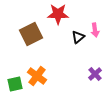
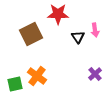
black triangle: rotated 24 degrees counterclockwise
